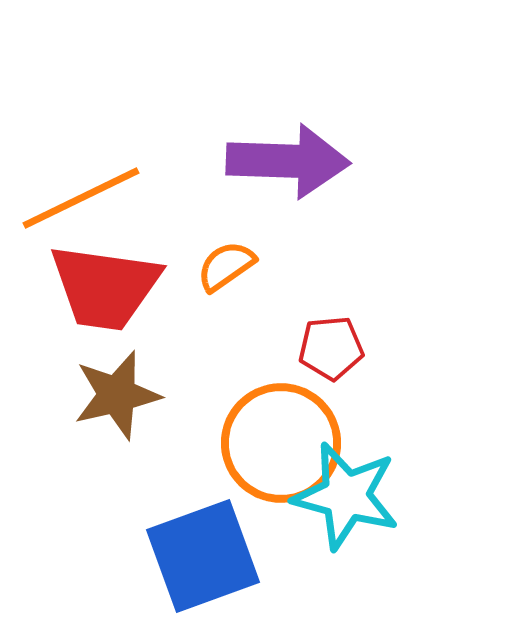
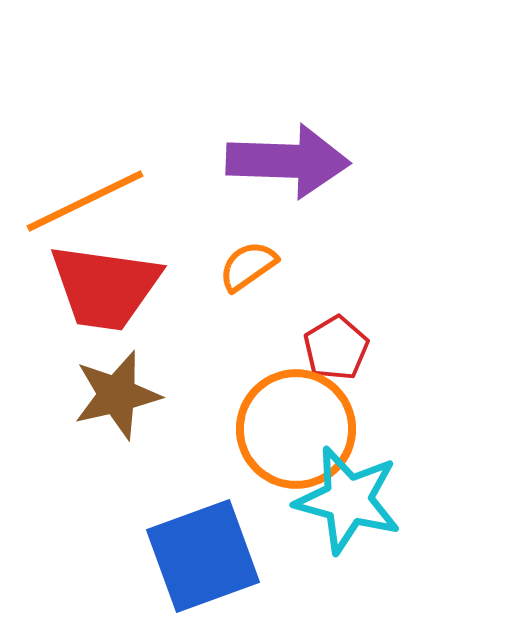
orange line: moved 4 px right, 3 px down
orange semicircle: moved 22 px right
red pentagon: moved 5 px right; rotated 26 degrees counterclockwise
orange circle: moved 15 px right, 14 px up
cyan star: moved 2 px right, 4 px down
